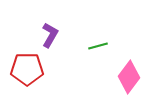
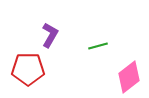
red pentagon: moved 1 px right
pink diamond: rotated 16 degrees clockwise
